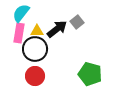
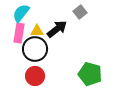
gray square: moved 3 px right, 10 px up
